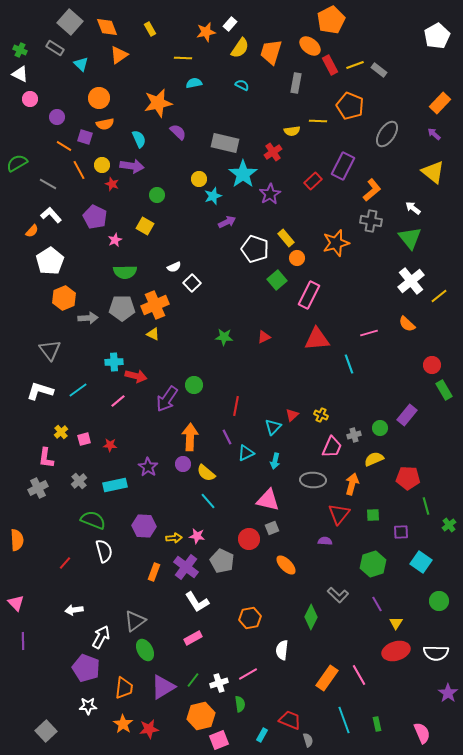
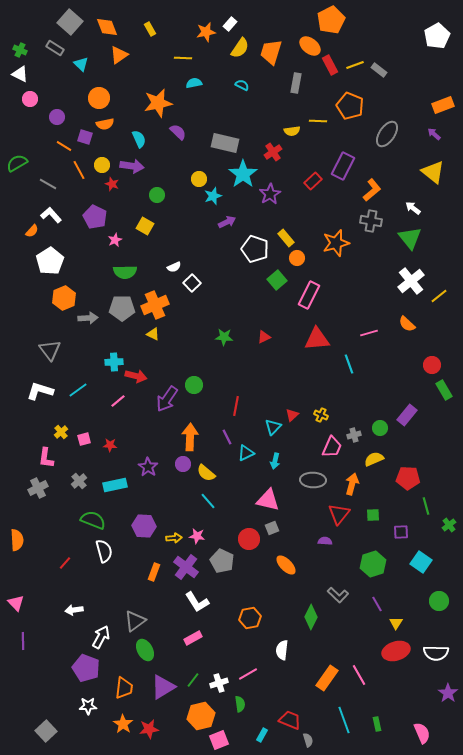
orange rectangle at (440, 103): moved 3 px right, 2 px down; rotated 25 degrees clockwise
